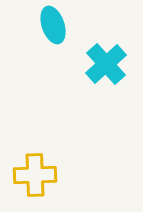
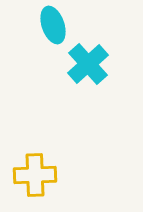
cyan cross: moved 18 px left
